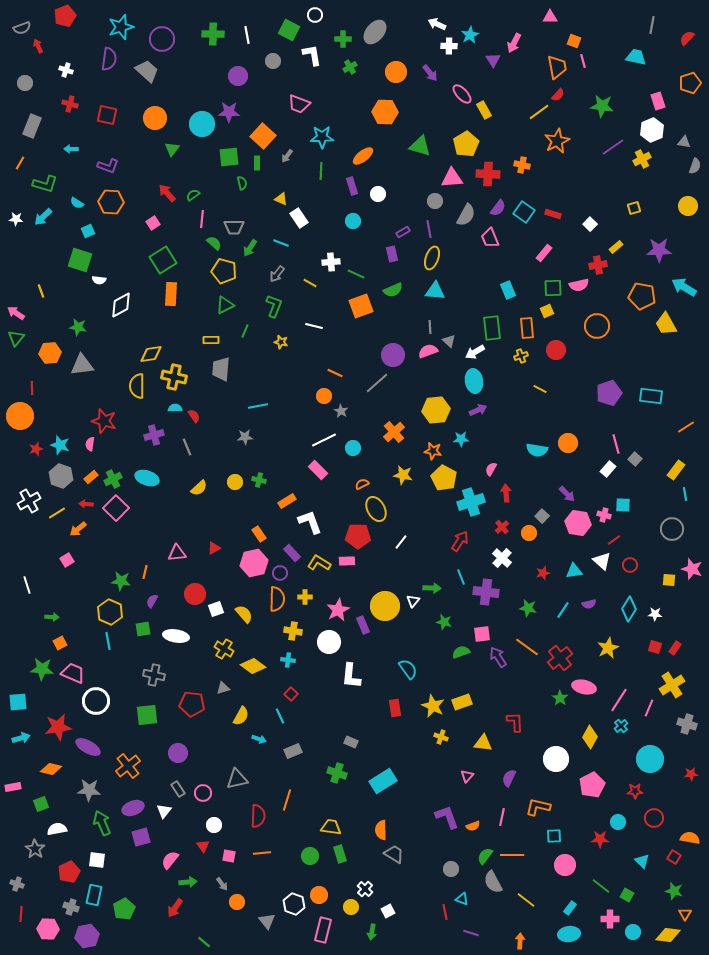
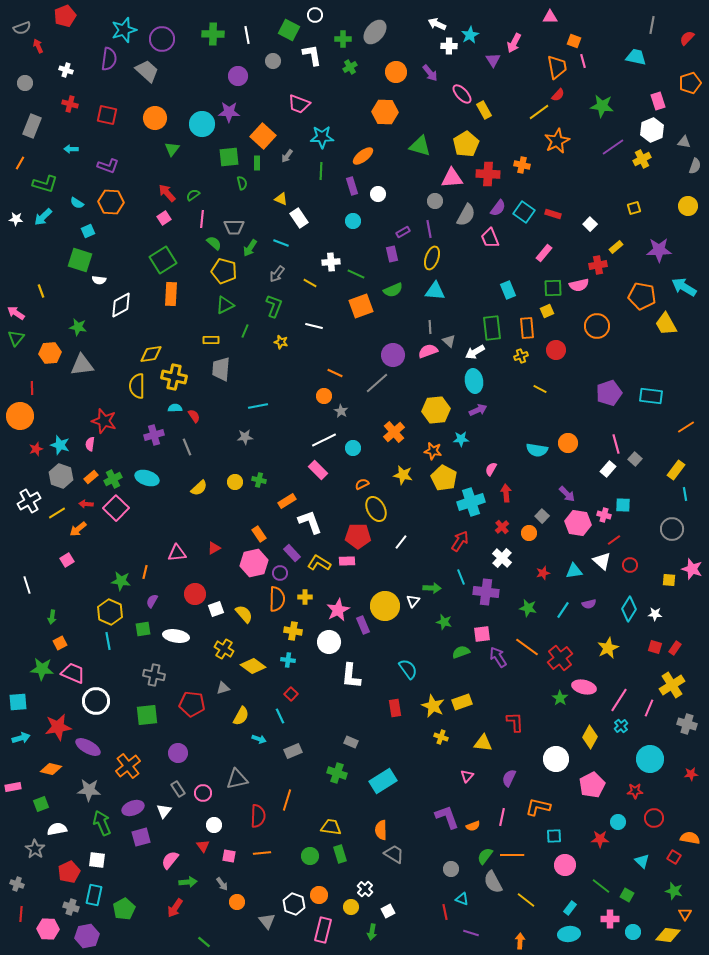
cyan star at (121, 27): moved 3 px right, 3 px down
pink square at (153, 223): moved 11 px right, 5 px up
green arrow at (52, 617): rotated 96 degrees clockwise
